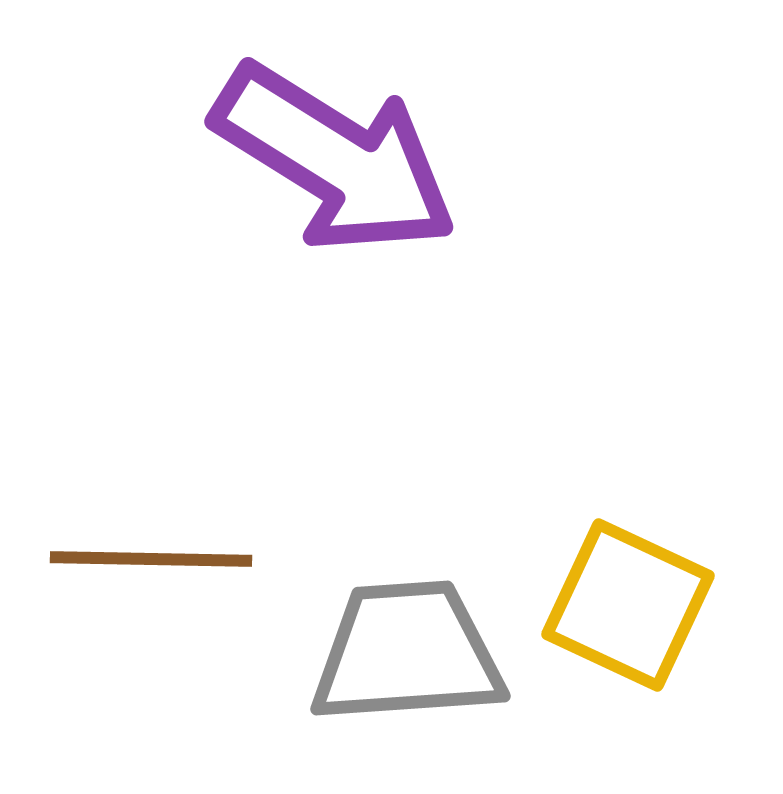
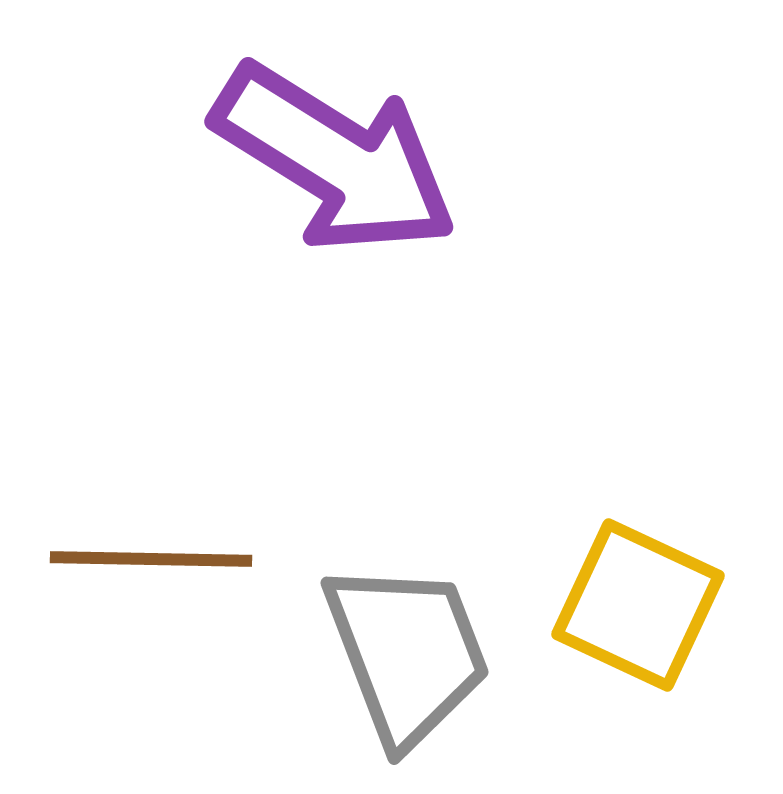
yellow square: moved 10 px right
gray trapezoid: rotated 73 degrees clockwise
